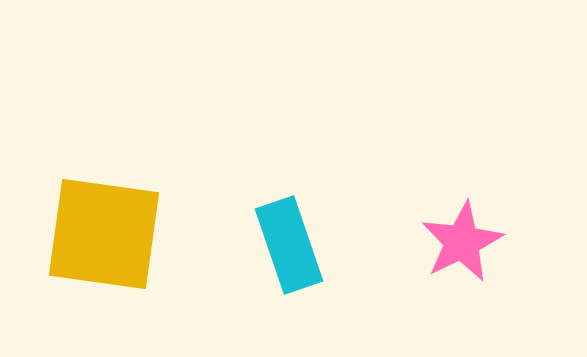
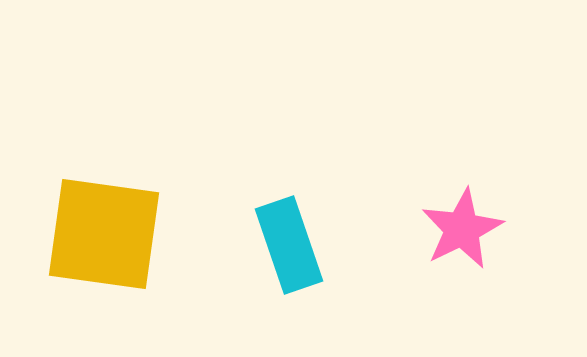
pink star: moved 13 px up
